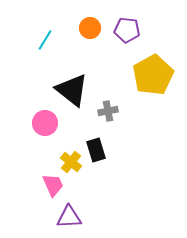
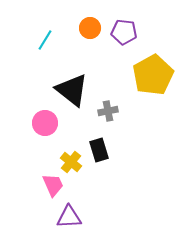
purple pentagon: moved 3 px left, 2 px down
black rectangle: moved 3 px right
